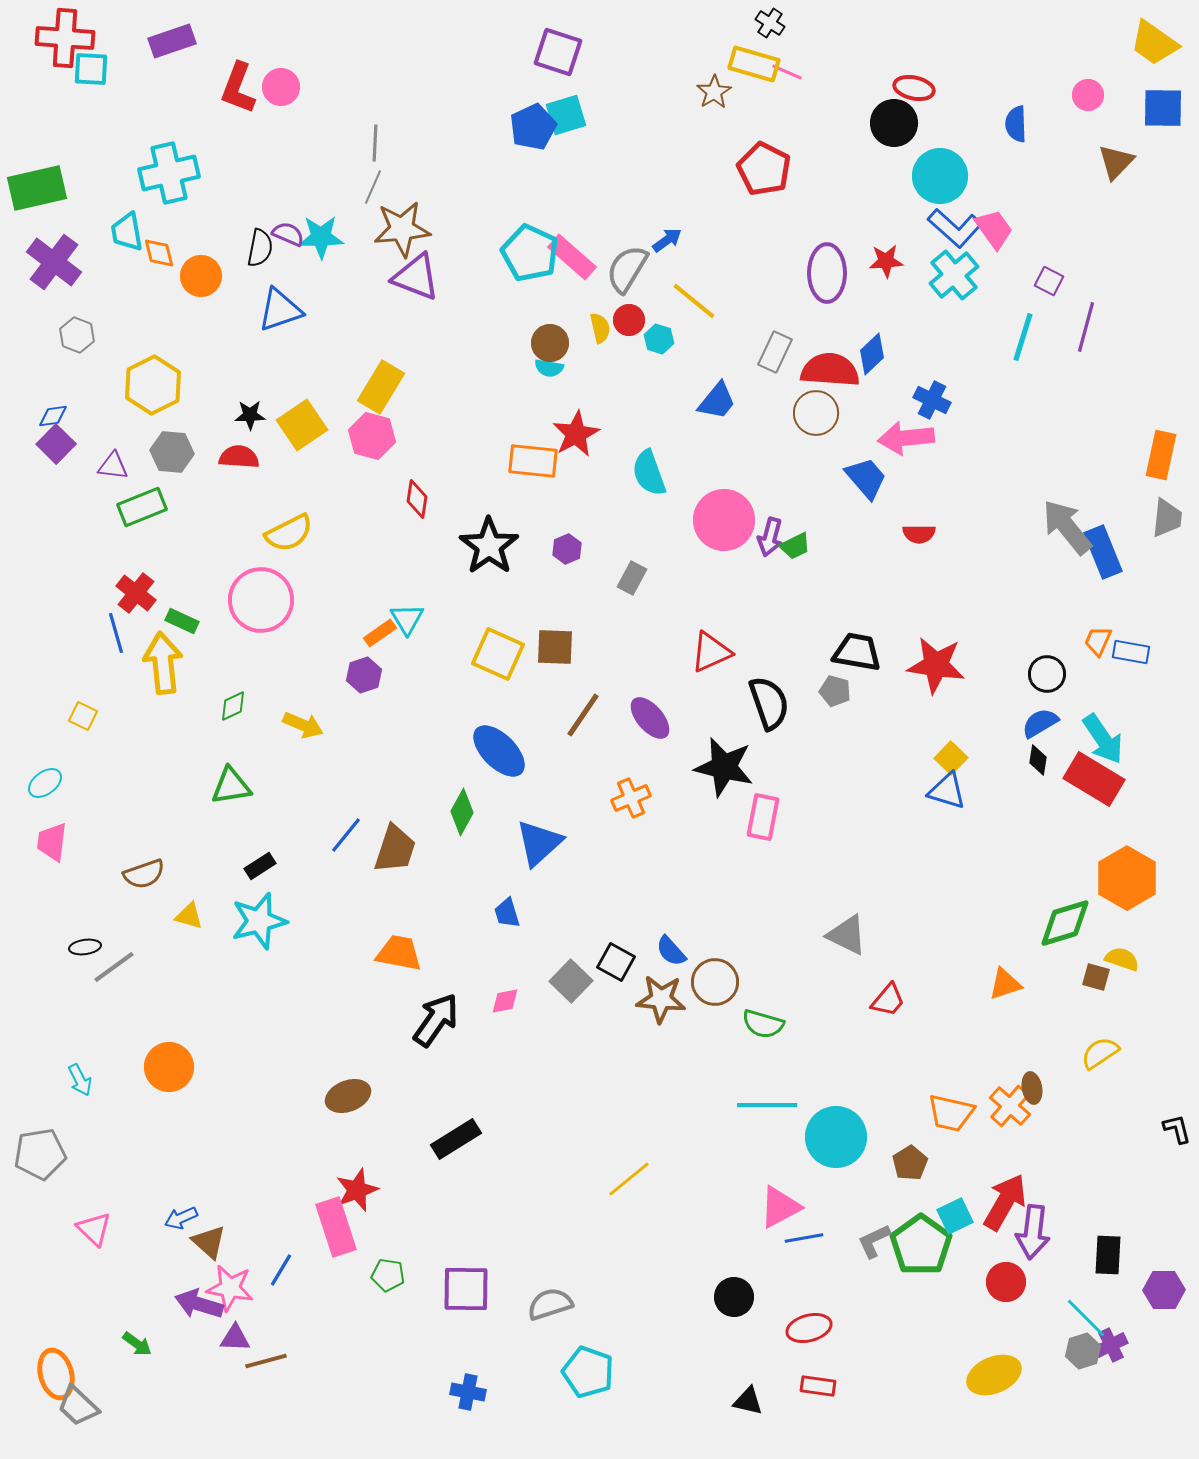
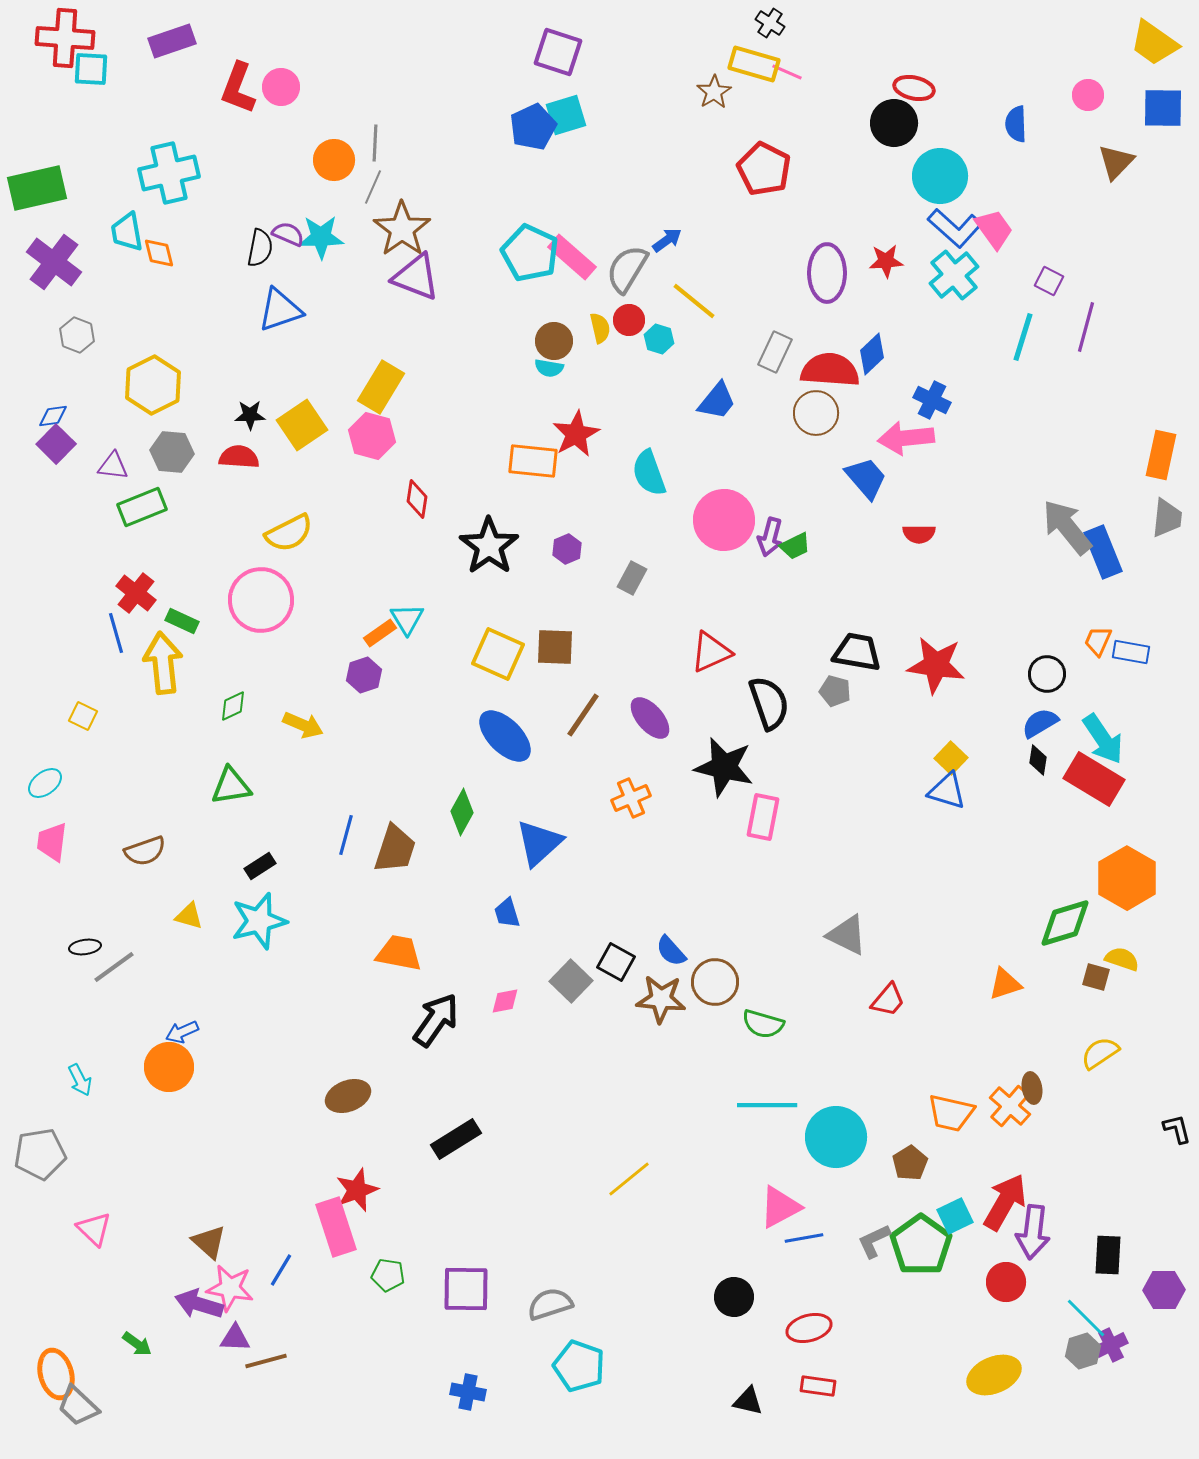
brown star at (402, 229): rotated 30 degrees counterclockwise
orange circle at (201, 276): moved 133 px right, 116 px up
brown circle at (550, 343): moved 4 px right, 2 px up
blue ellipse at (499, 751): moved 6 px right, 15 px up
blue line at (346, 835): rotated 24 degrees counterclockwise
brown semicircle at (144, 874): moved 1 px right, 23 px up
blue arrow at (181, 1218): moved 1 px right, 186 px up
cyan pentagon at (588, 1372): moved 9 px left, 6 px up
